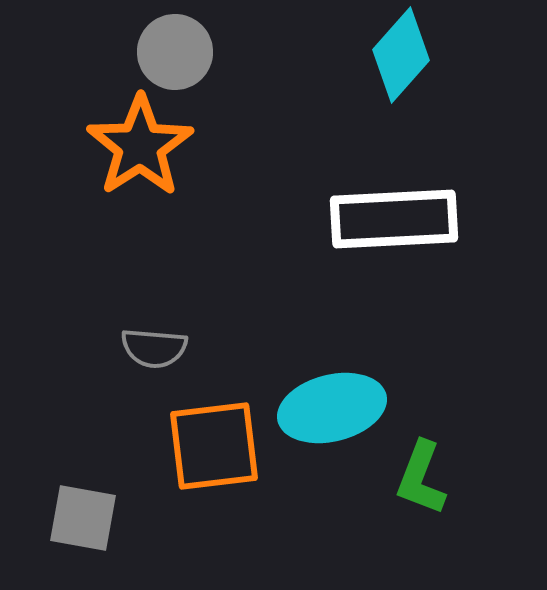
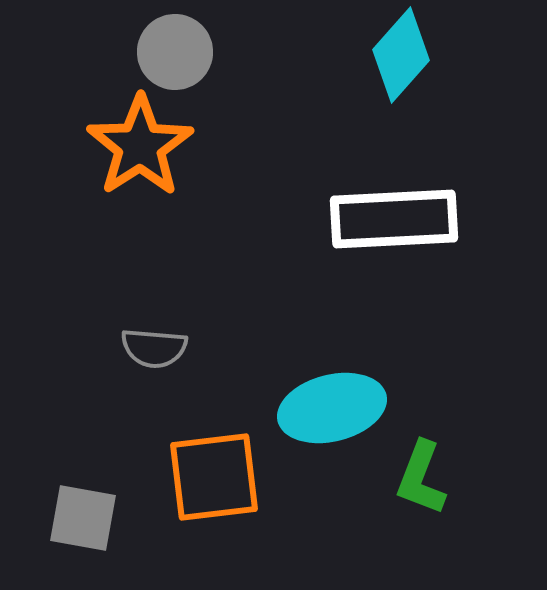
orange square: moved 31 px down
